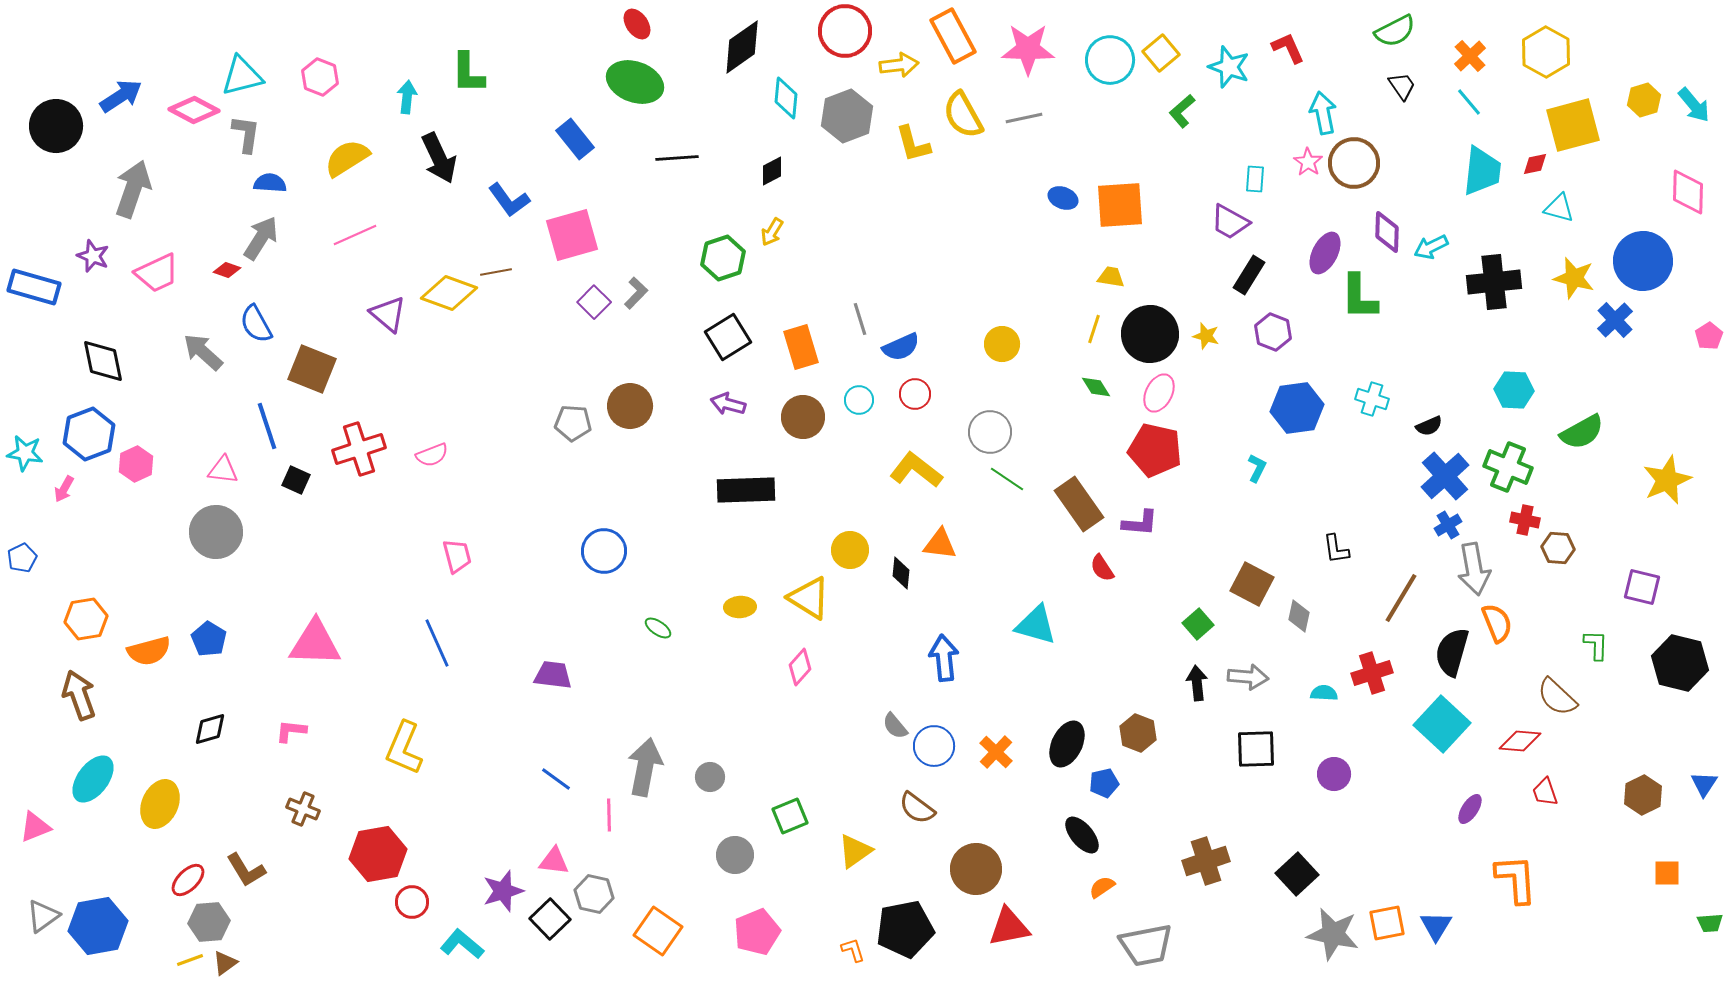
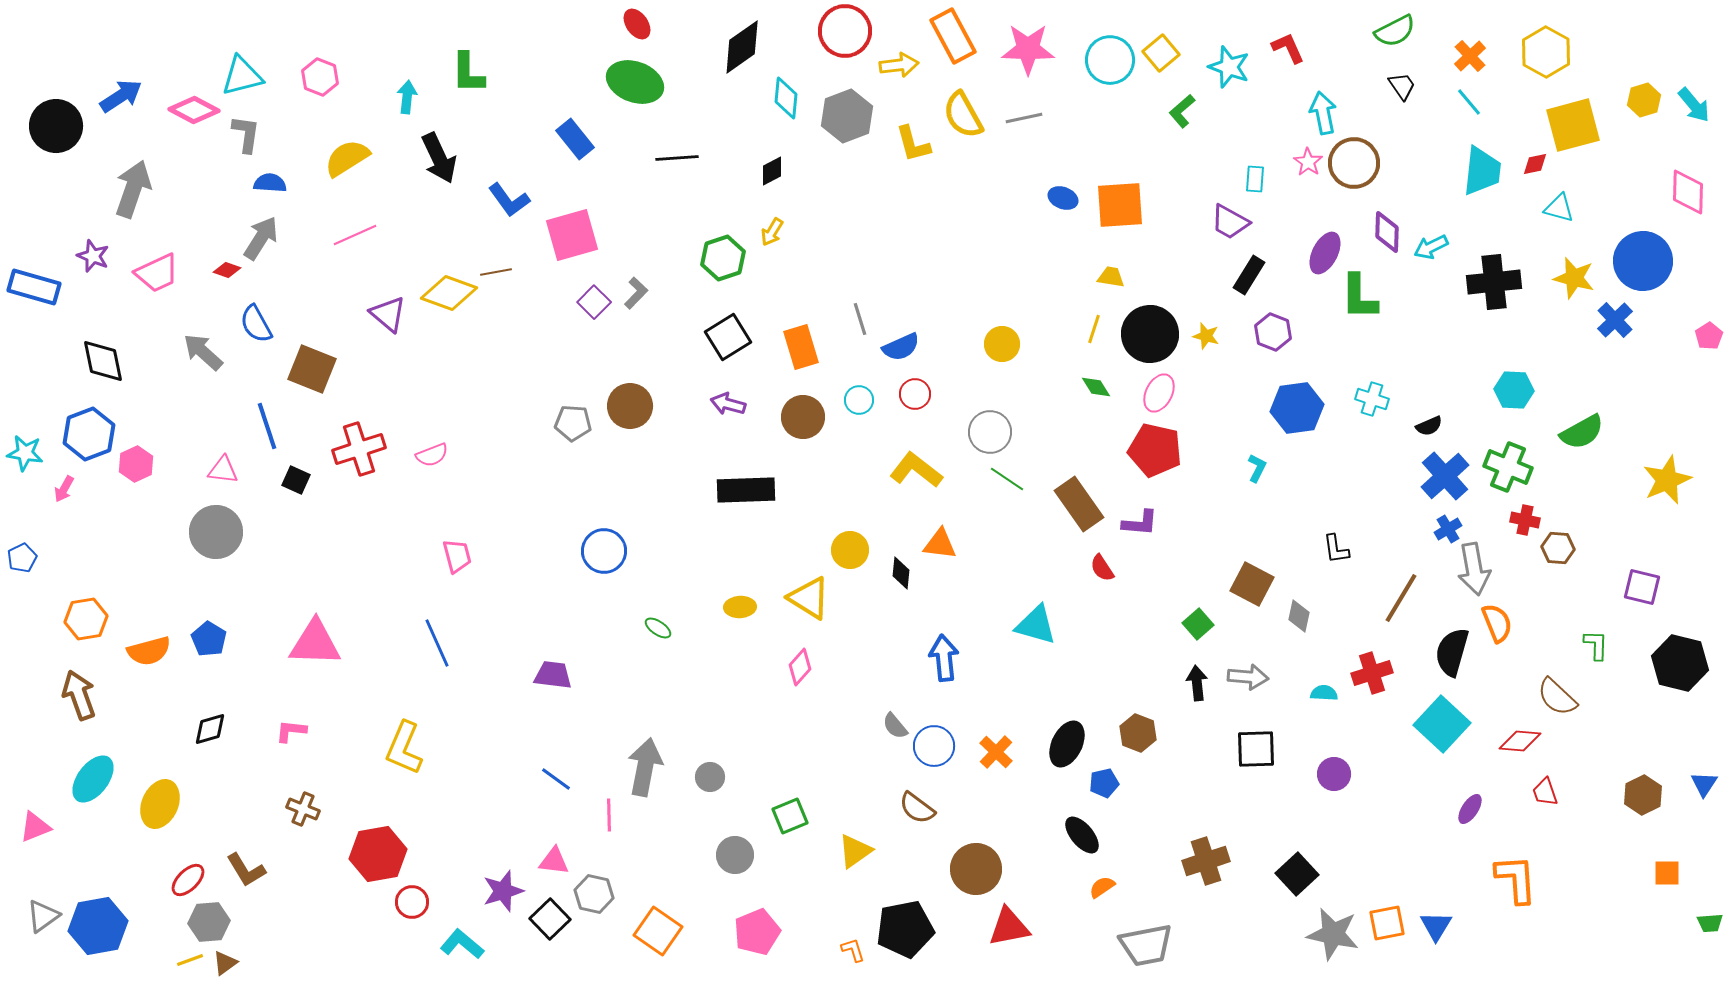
blue cross at (1448, 525): moved 4 px down
